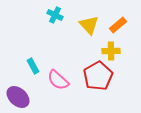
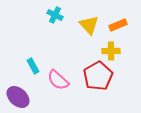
orange rectangle: rotated 18 degrees clockwise
